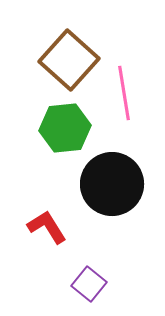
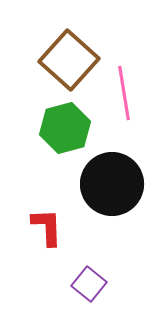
green hexagon: rotated 9 degrees counterclockwise
red L-shape: rotated 30 degrees clockwise
